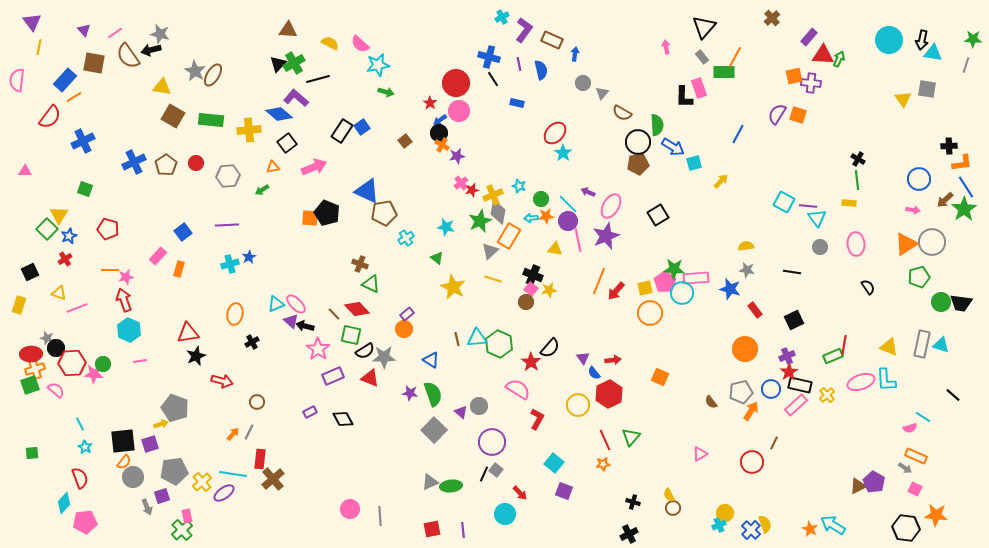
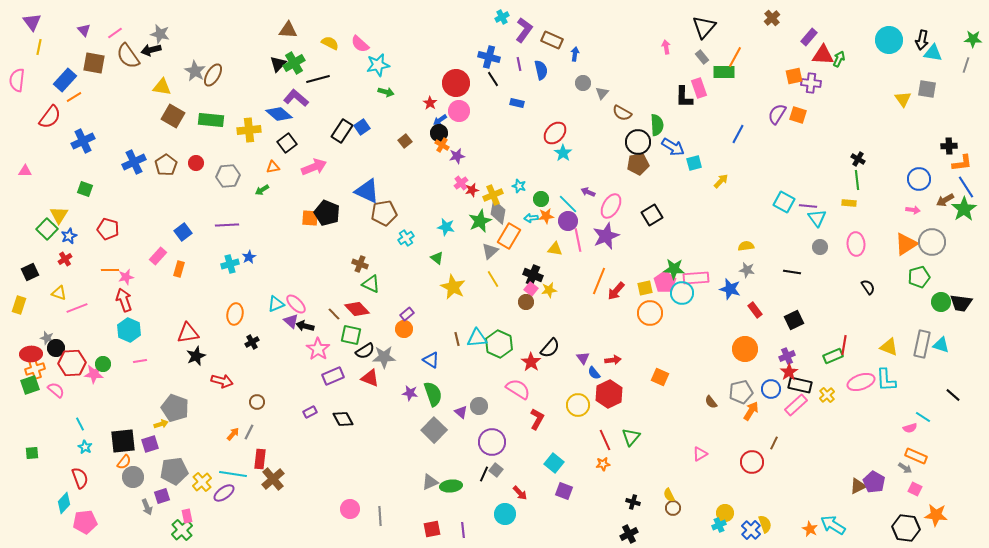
brown arrow at (945, 200): rotated 12 degrees clockwise
black square at (658, 215): moved 6 px left
yellow line at (493, 279): rotated 42 degrees clockwise
